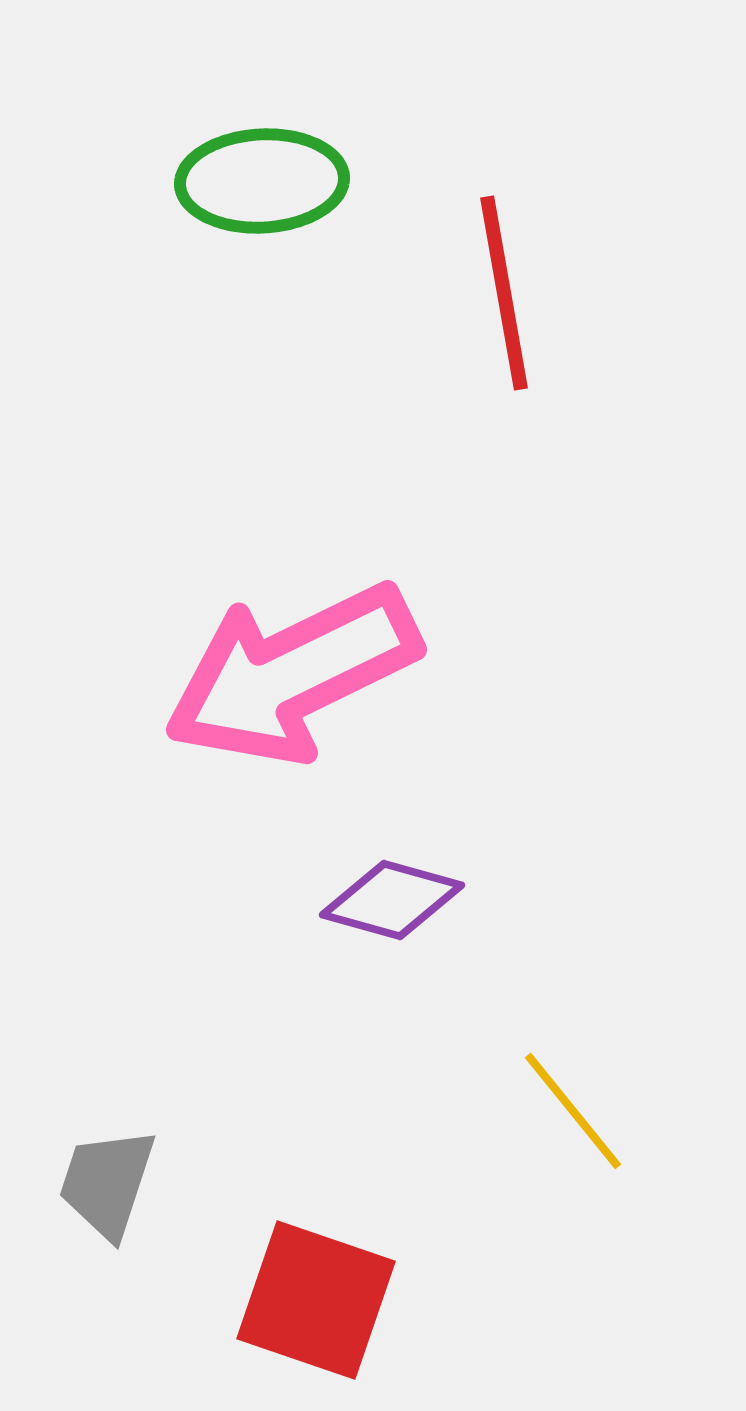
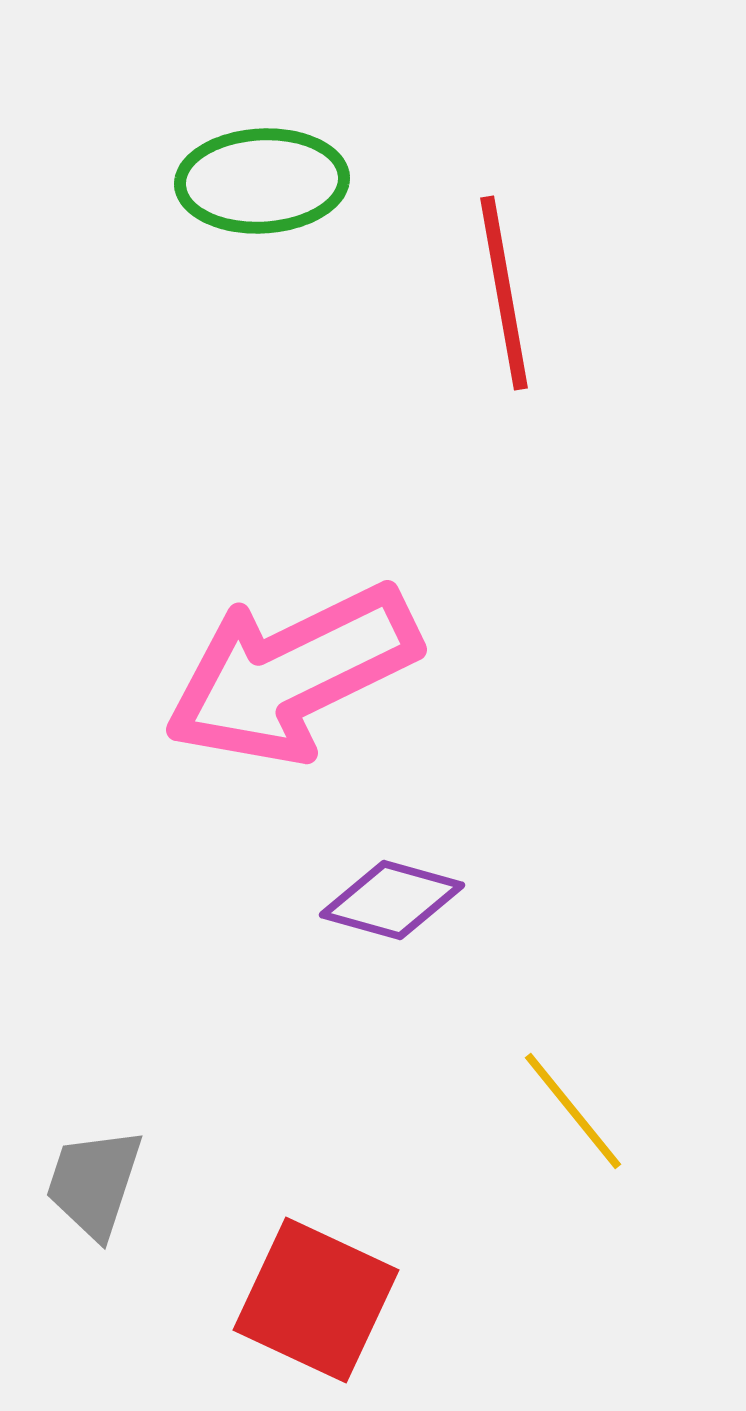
gray trapezoid: moved 13 px left
red square: rotated 6 degrees clockwise
